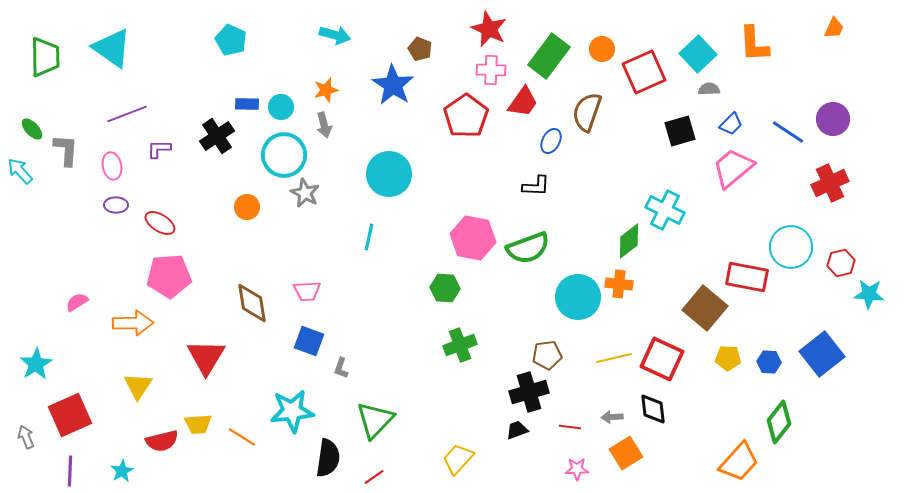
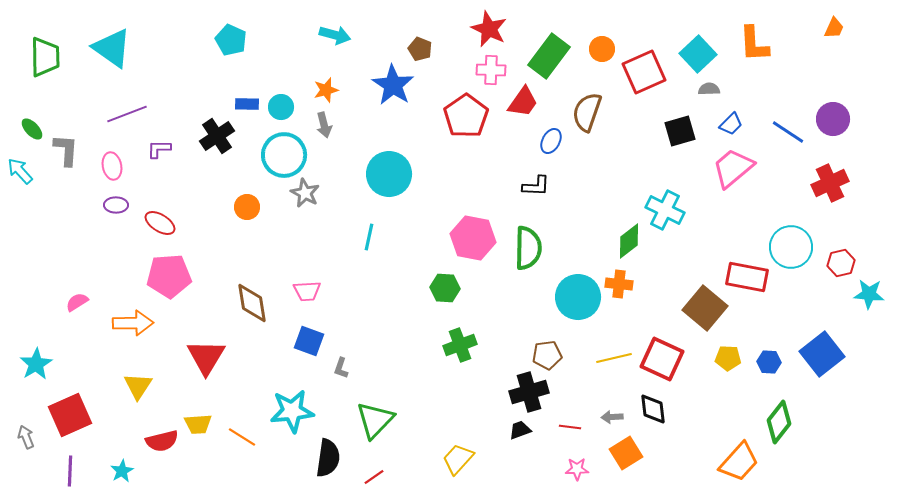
green semicircle at (528, 248): rotated 69 degrees counterclockwise
black trapezoid at (517, 430): moved 3 px right
